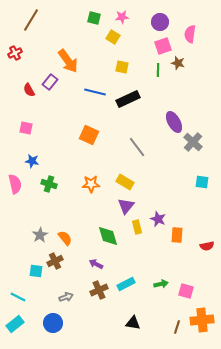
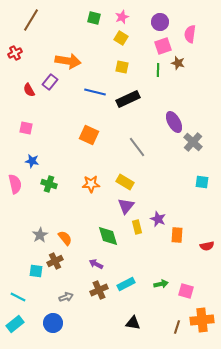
pink star at (122, 17): rotated 16 degrees counterclockwise
yellow square at (113, 37): moved 8 px right, 1 px down
orange arrow at (68, 61): rotated 45 degrees counterclockwise
